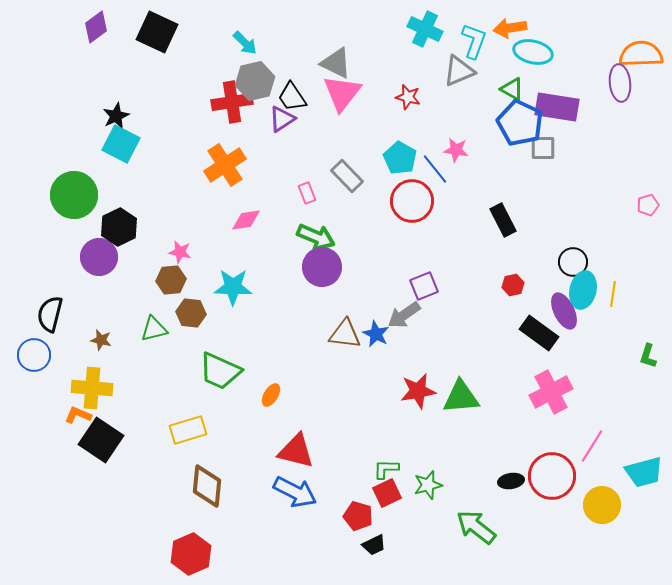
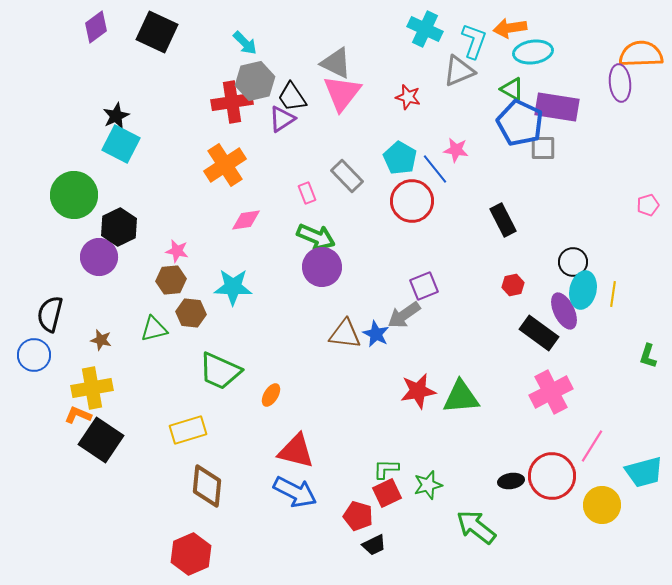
cyan ellipse at (533, 52): rotated 21 degrees counterclockwise
pink star at (180, 252): moved 3 px left, 1 px up
yellow cross at (92, 388): rotated 15 degrees counterclockwise
